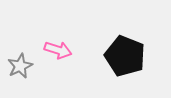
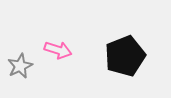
black pentagon: rotated 30 degrees clockwise
